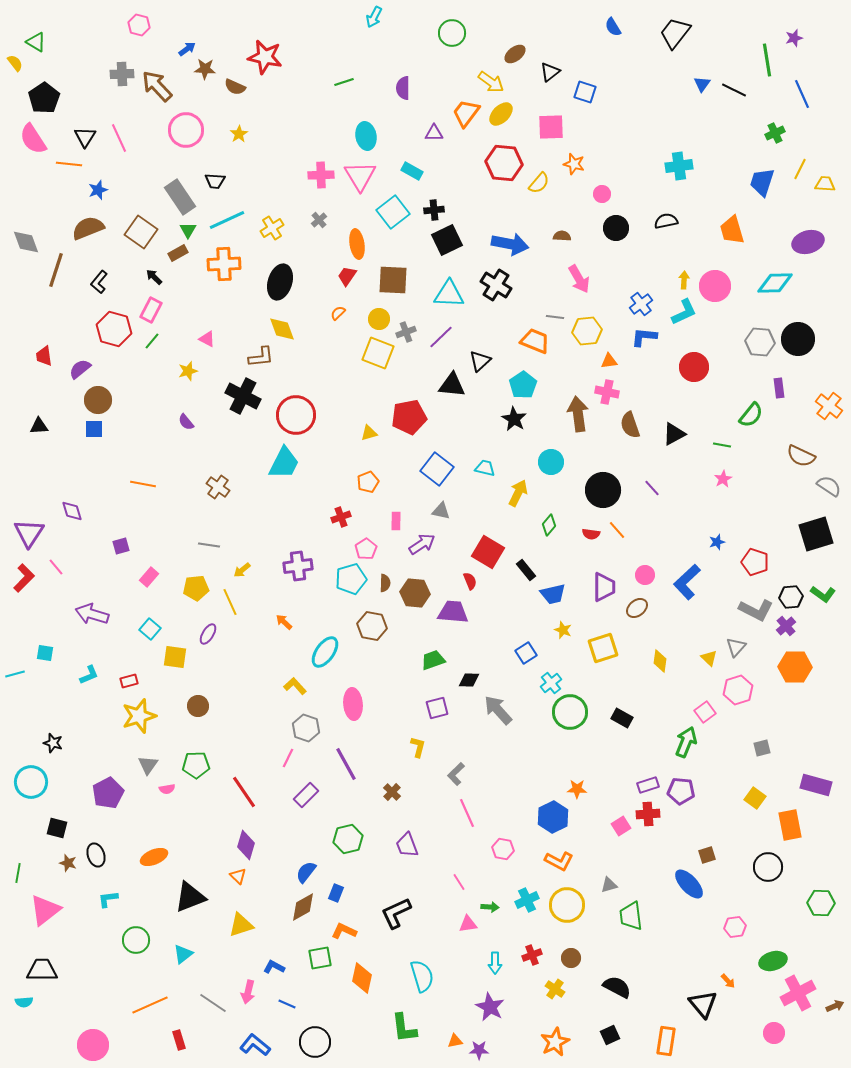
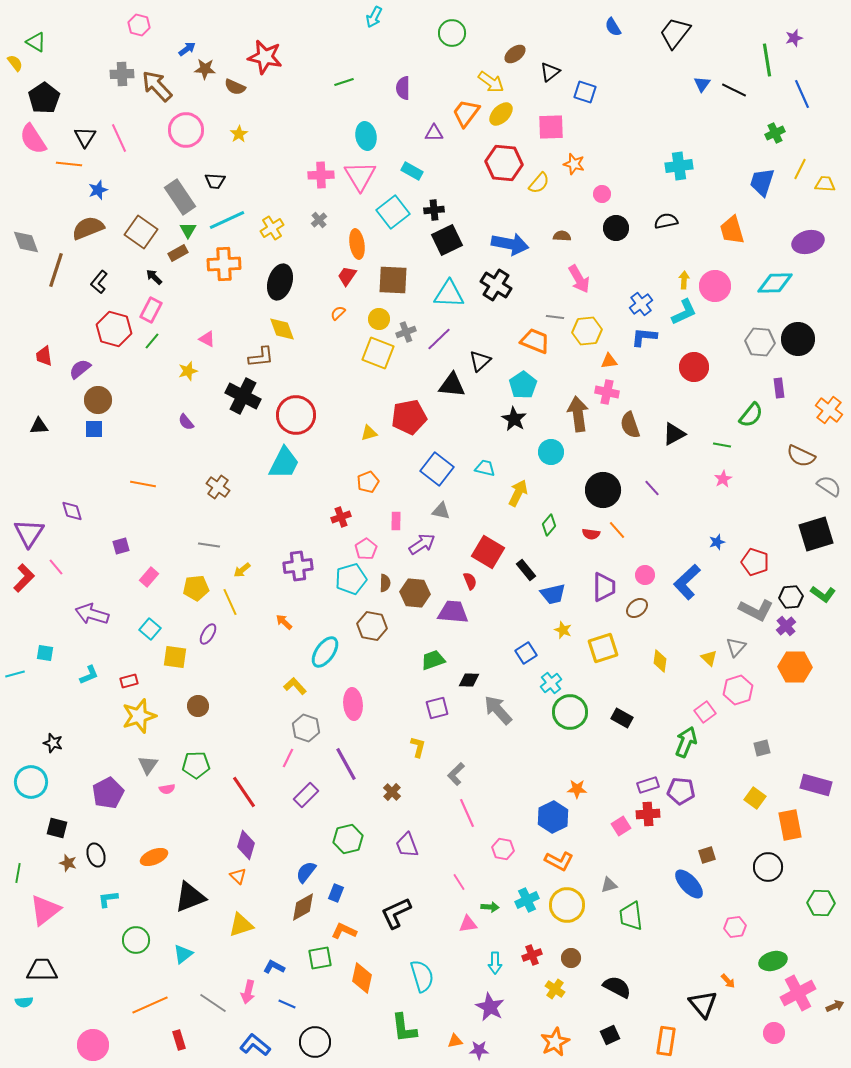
purple line at (441, 337): moved 2 px left, 2 px down
orange cross at (829, 406): moved 4 px down
cyan circle at (551, 462): moved 10 px up
